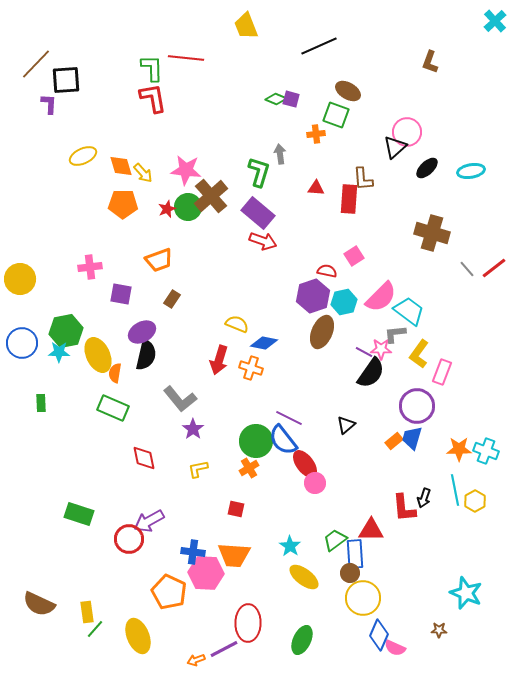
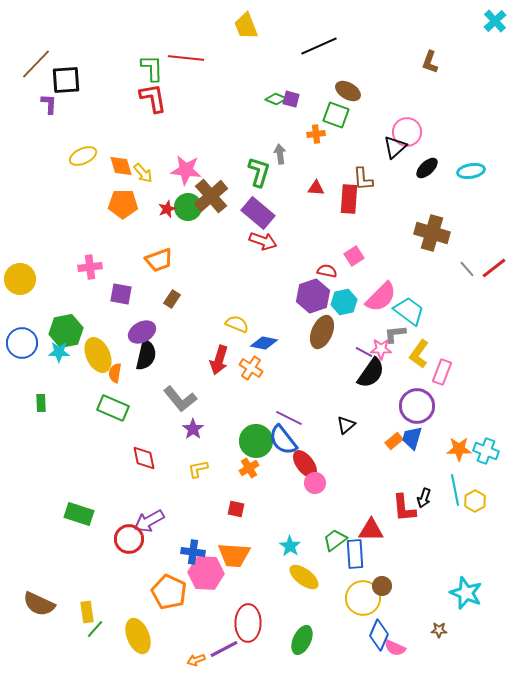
orange cross at (251, 368): rotated 15 degrees clockwise
brown circle at (350, 573): moved 32 px right, 13 px down
